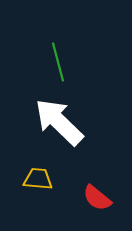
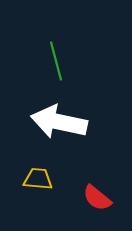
green line: moved 2 px left, 1 px up
white arrow: rotated 32 degrees counterclockwise
